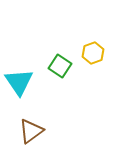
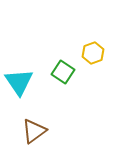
green square: moved 3 px right, 6 px down
brown triangle: moved 3 px right
